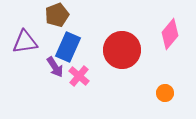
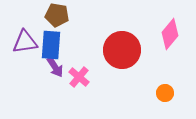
brown pentagon: rotated 30 degrees clockwise
blue rectangle: moved 17 px left, 2 px up; rotated 20 degrees counterclockwise
pink cross: moved 1 px down
